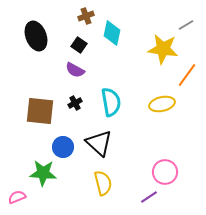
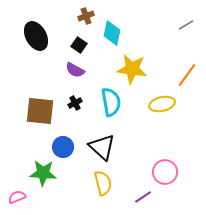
black ellipse: rotated 8 degrees counterclockwise
yellow star: moved 31 px left, 20 px down
black triangle: moved 3 px right, 4 px down
purple line: moved 6 px left
